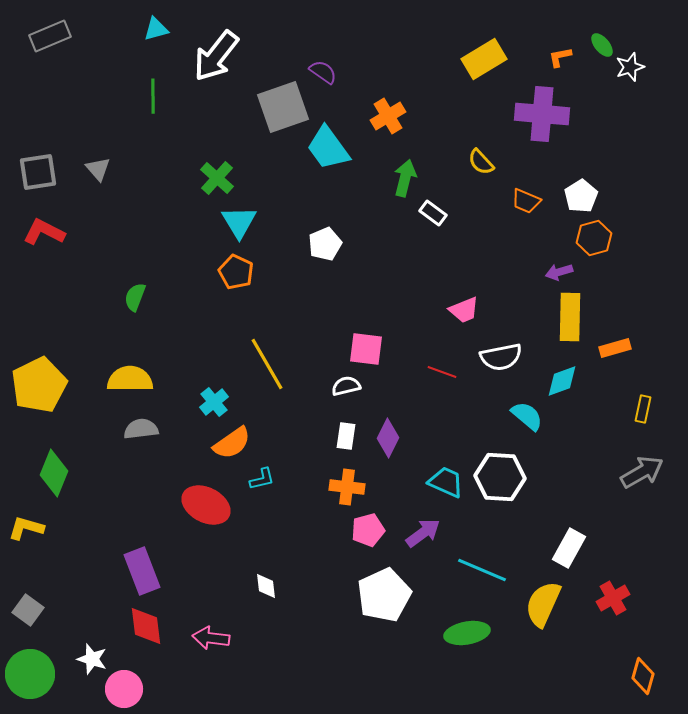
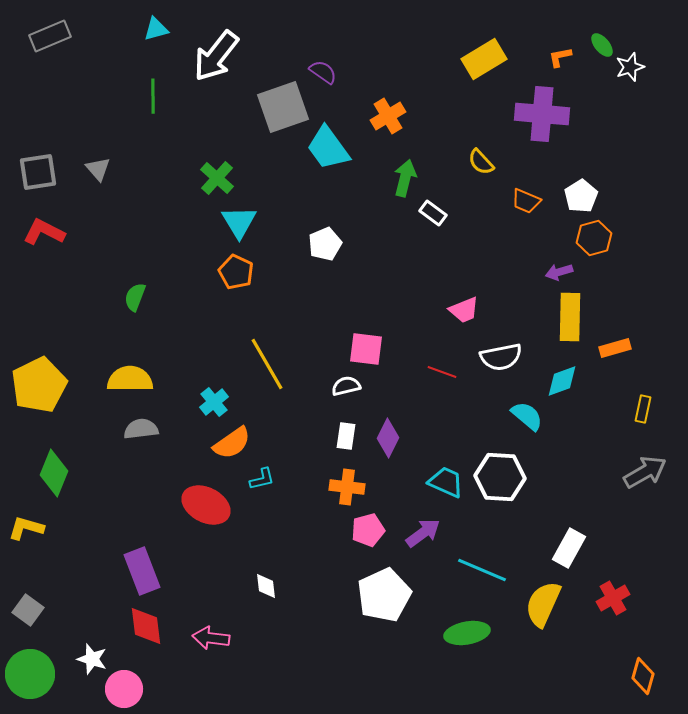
gray arrow at (642, 472): moved 3 px right
